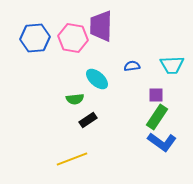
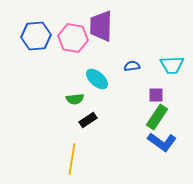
blue hexagon: moved 1 px right, 2 px up
yellow line: rotated 60 degrees counterclockwise
